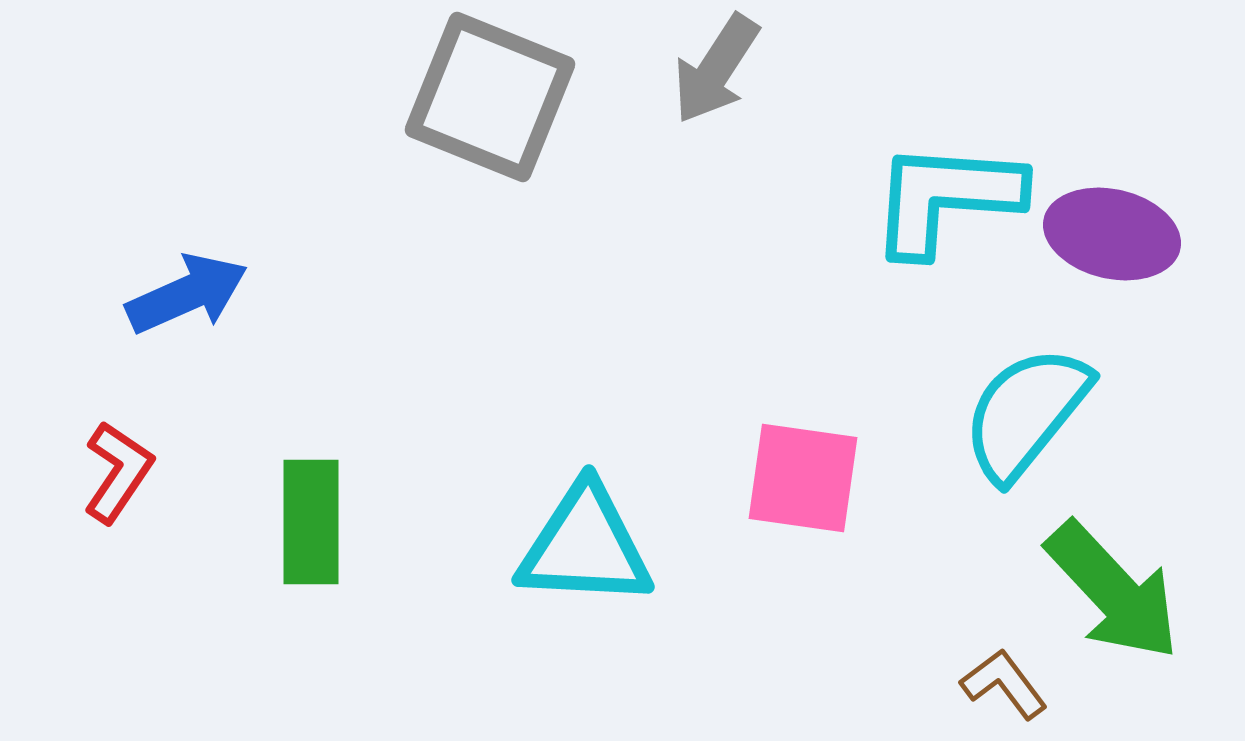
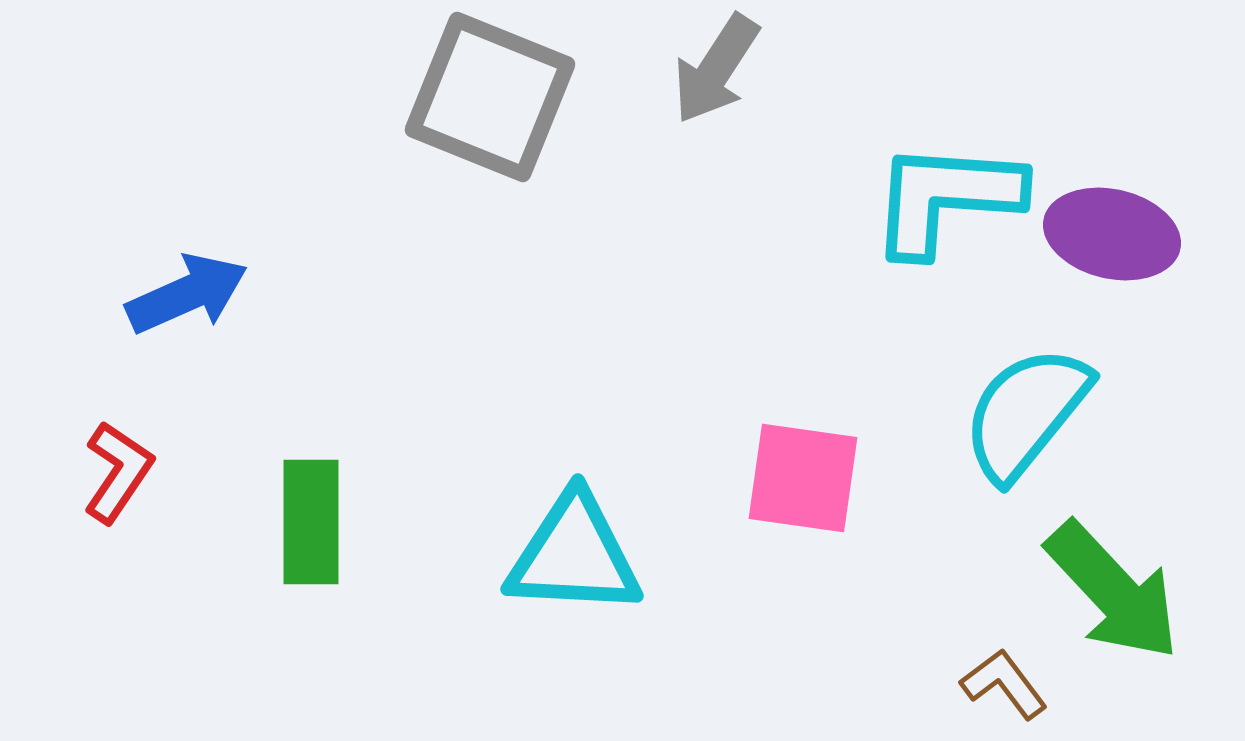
cyan triangle: moved 11 px left, 9 px down
